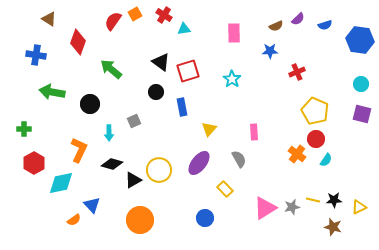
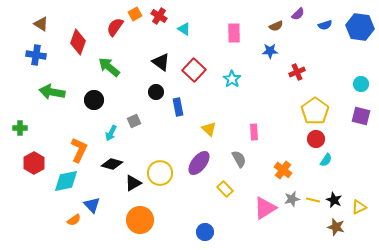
red cross at (164, 15): moved 5 px left, 1 px down
brown triangle at (49, 19): moved 8 px left, 5 px down
purple semicircle at (298, 19): moved 5 px up
red semicircle at (113, 21): moved 2 px right, 6 px down
cyan triangle at (184, 29): rotated 40 degrees clockwise
blue hexagon at (360, 40): moved 13 px up
green arrow at (111, 69): moved 2 px left, 2 px up
red square at (188, 71): moved 6 px right, 1 px up; rotated 30 degrees counterclockwise
black circle at (90, 104): moved 4 px right, 4 px up
blue rectangle at (182, 107): moved 4 px left
yellow pentagon at (315, 111): rotated 12 degrees clockwise
purple square at (362, 114): moved 1 px left, 2 px down
green cross at (24, 129): moved 4 px left, 1 px up
yellow triangle at (209, 129): rotated 28 degrees counterclockwise
cyan arrow at (109, 133): moved 2 px right; rotated 28 degrees clockwise
orange cross at (297, 154): moved 14 px left, 16 px down
yellow circle at (159, 170): moved 1 px right, 3 px down
black triangle at (133, 180): moved 3 px down
cyan diamond at (61, 183): moved 5 px right, 2 px up
black star at (334, 200): rotated 28 degrees clockwise
gray star at (292, 207): moved 8 px up
blue circle at (205, 218): moved 14 px down
brown star at (333, 227): moved 3 px right
